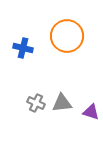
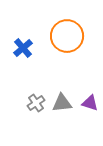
blue cross: rotated 36 degrees clockwise
gray cross: rotated 30 degrees clockwise
purple triangle: moved 1 px left, 9 px up
